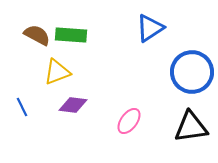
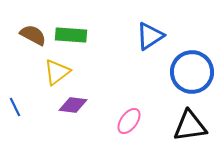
blue triangle: moved 8 px down
brown semicircle: moved 4 px left
yellow triangle: rotated 16 degrees counterclockwise
blue line: moved 7 px left
black triangle: moved 1 px left, 1 px up
